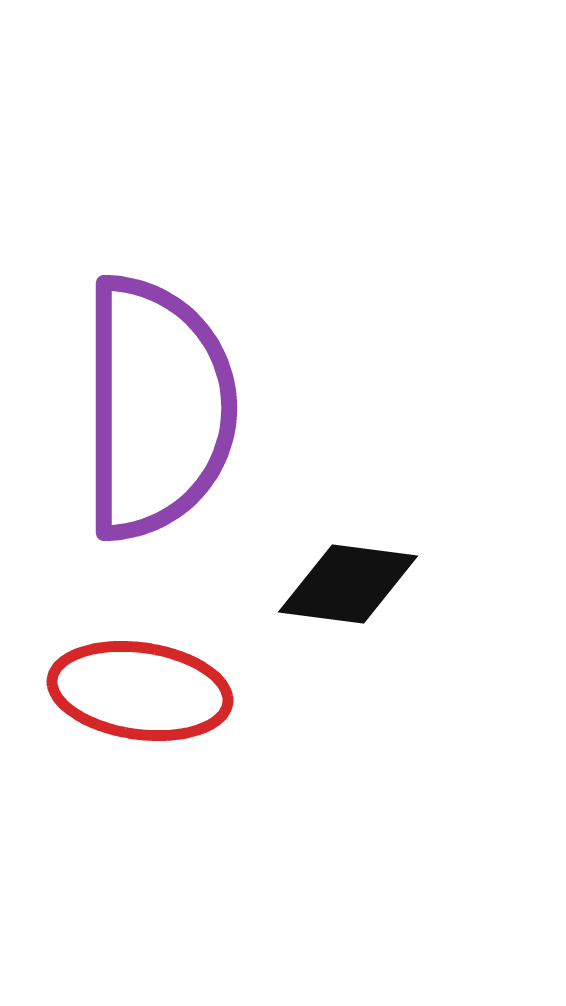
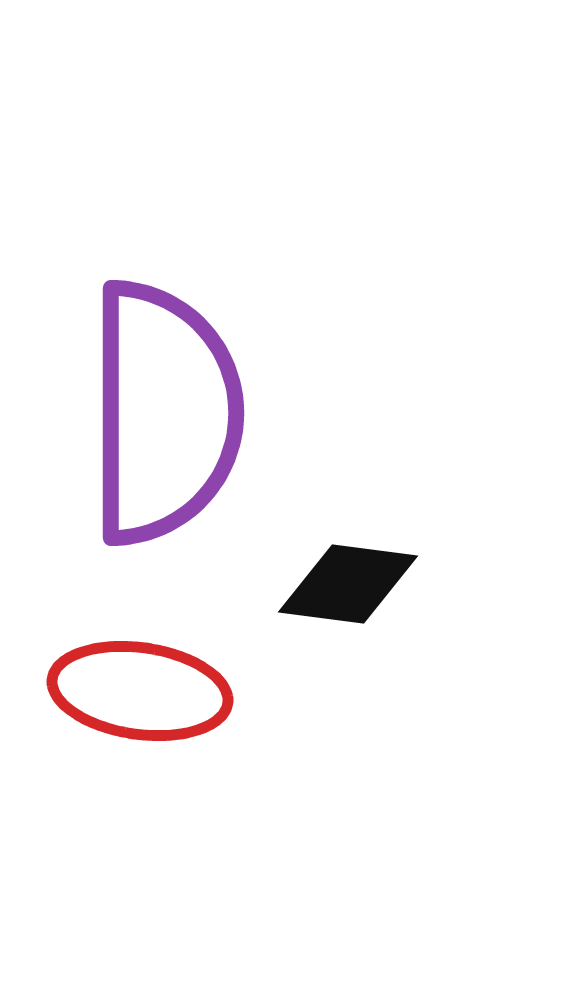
purple semicircle: moved 7 px right, 5 px down
